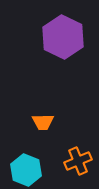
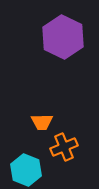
orange trapezoid: moved 1 px left
orange cross: moved 14 px left, 14 px up
